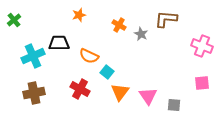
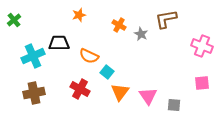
brown L-shape: rotated 15 degrees counterclockwise
